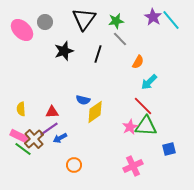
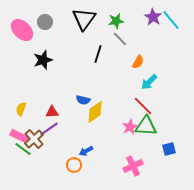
black star: moved 21 px left, 9 px down
yellow semicircle: rotated 24 degrees clockwise
blue arrow: moved 26 px right, 13 px down
